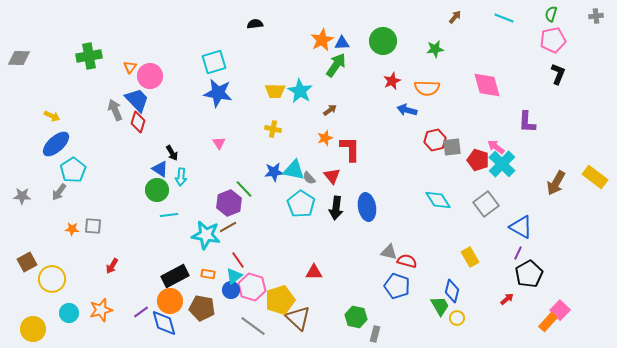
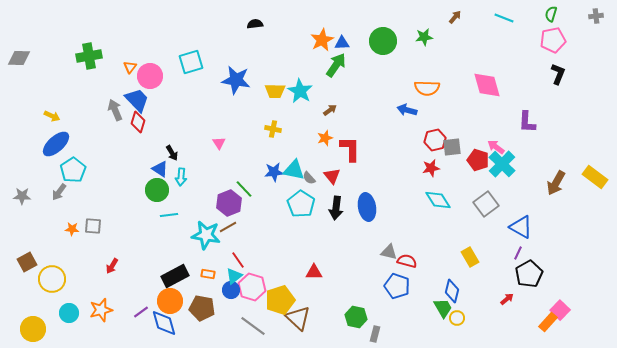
green star at (435, 49): moved 11 px left, 12 px up
cyan square at (214, 62): moved 23 px left
red star at (392, 81): moved 39 px right, 87 px down; rotated 12 degrees clockwise
blue star at (218, 93): moved 18 px right, 13 px up
green trapezoid at (440, 306): moved 3 px right, 2 px down
